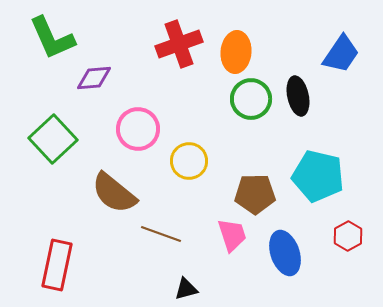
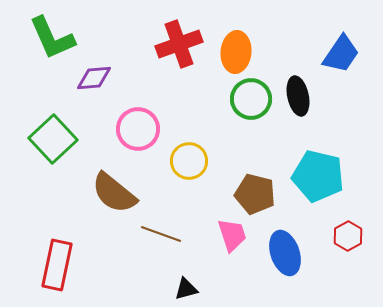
brown pentagon: rotated 15 degrees clockwise
